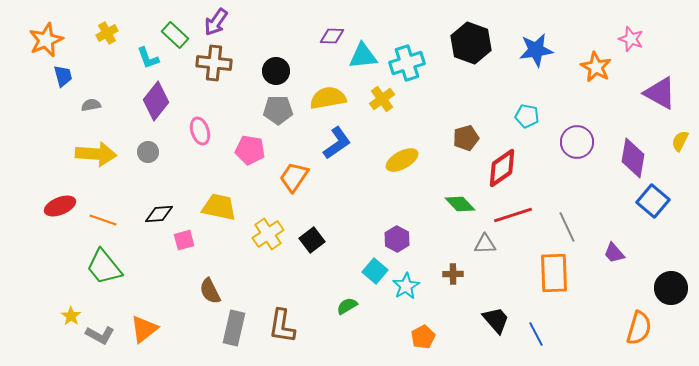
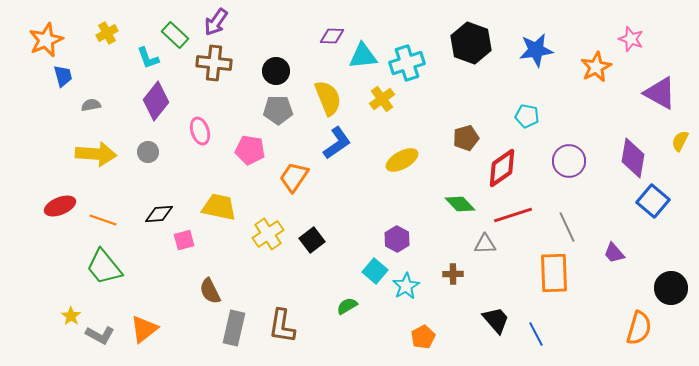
orange star at (596, 67): rotated 16 degrees clockwise
yellow semicircle at (328, 98): rotated 78 degrees clockwise
purple circle at (577, 142): moved 8 px left, 19 px down
